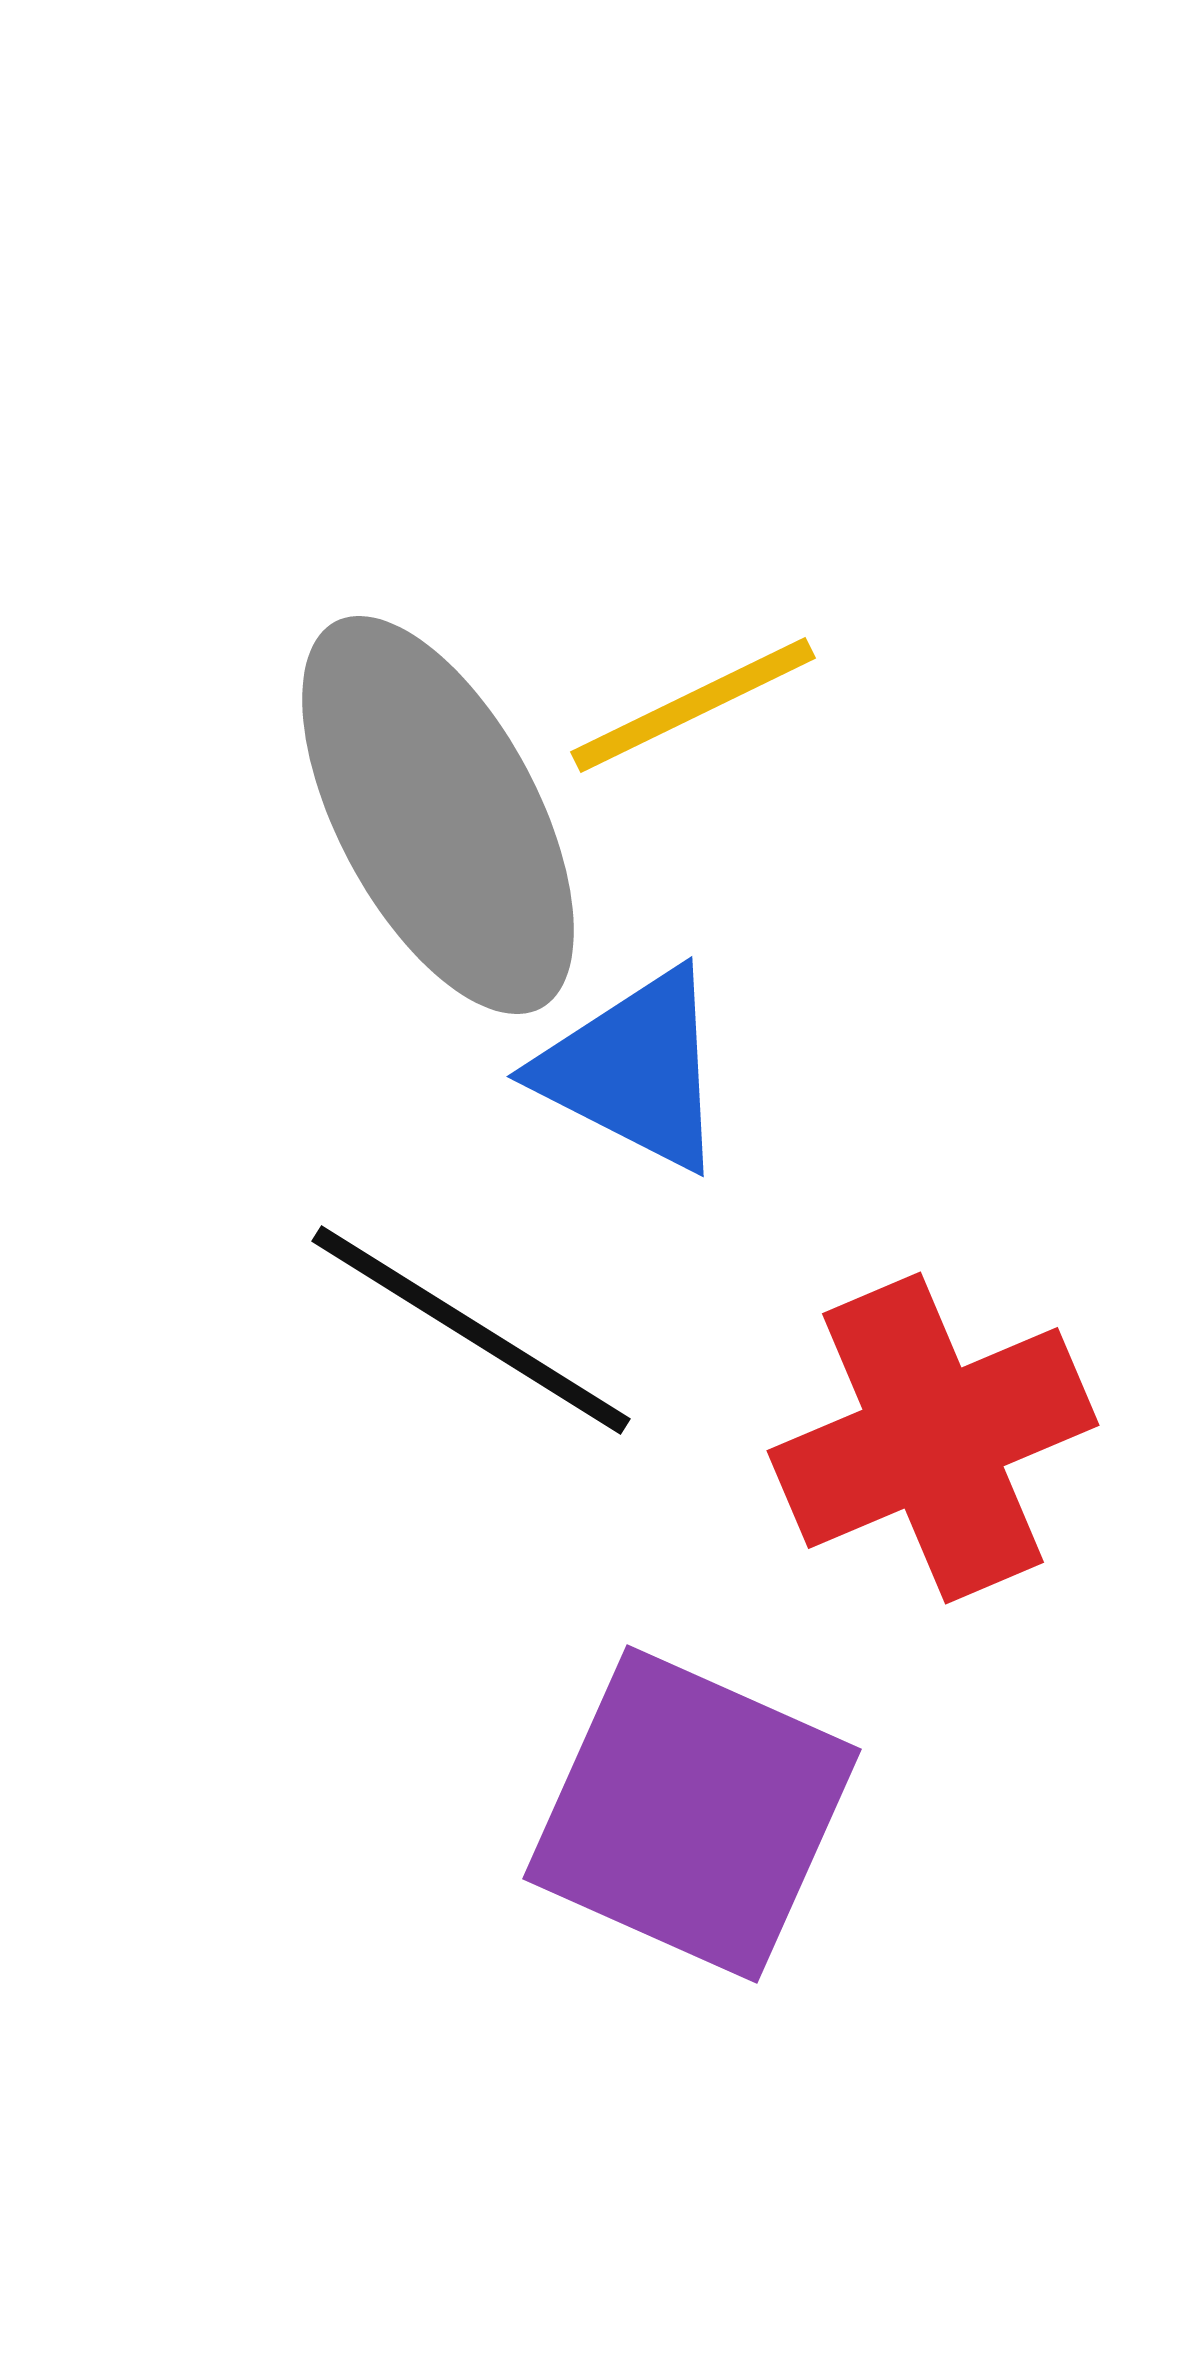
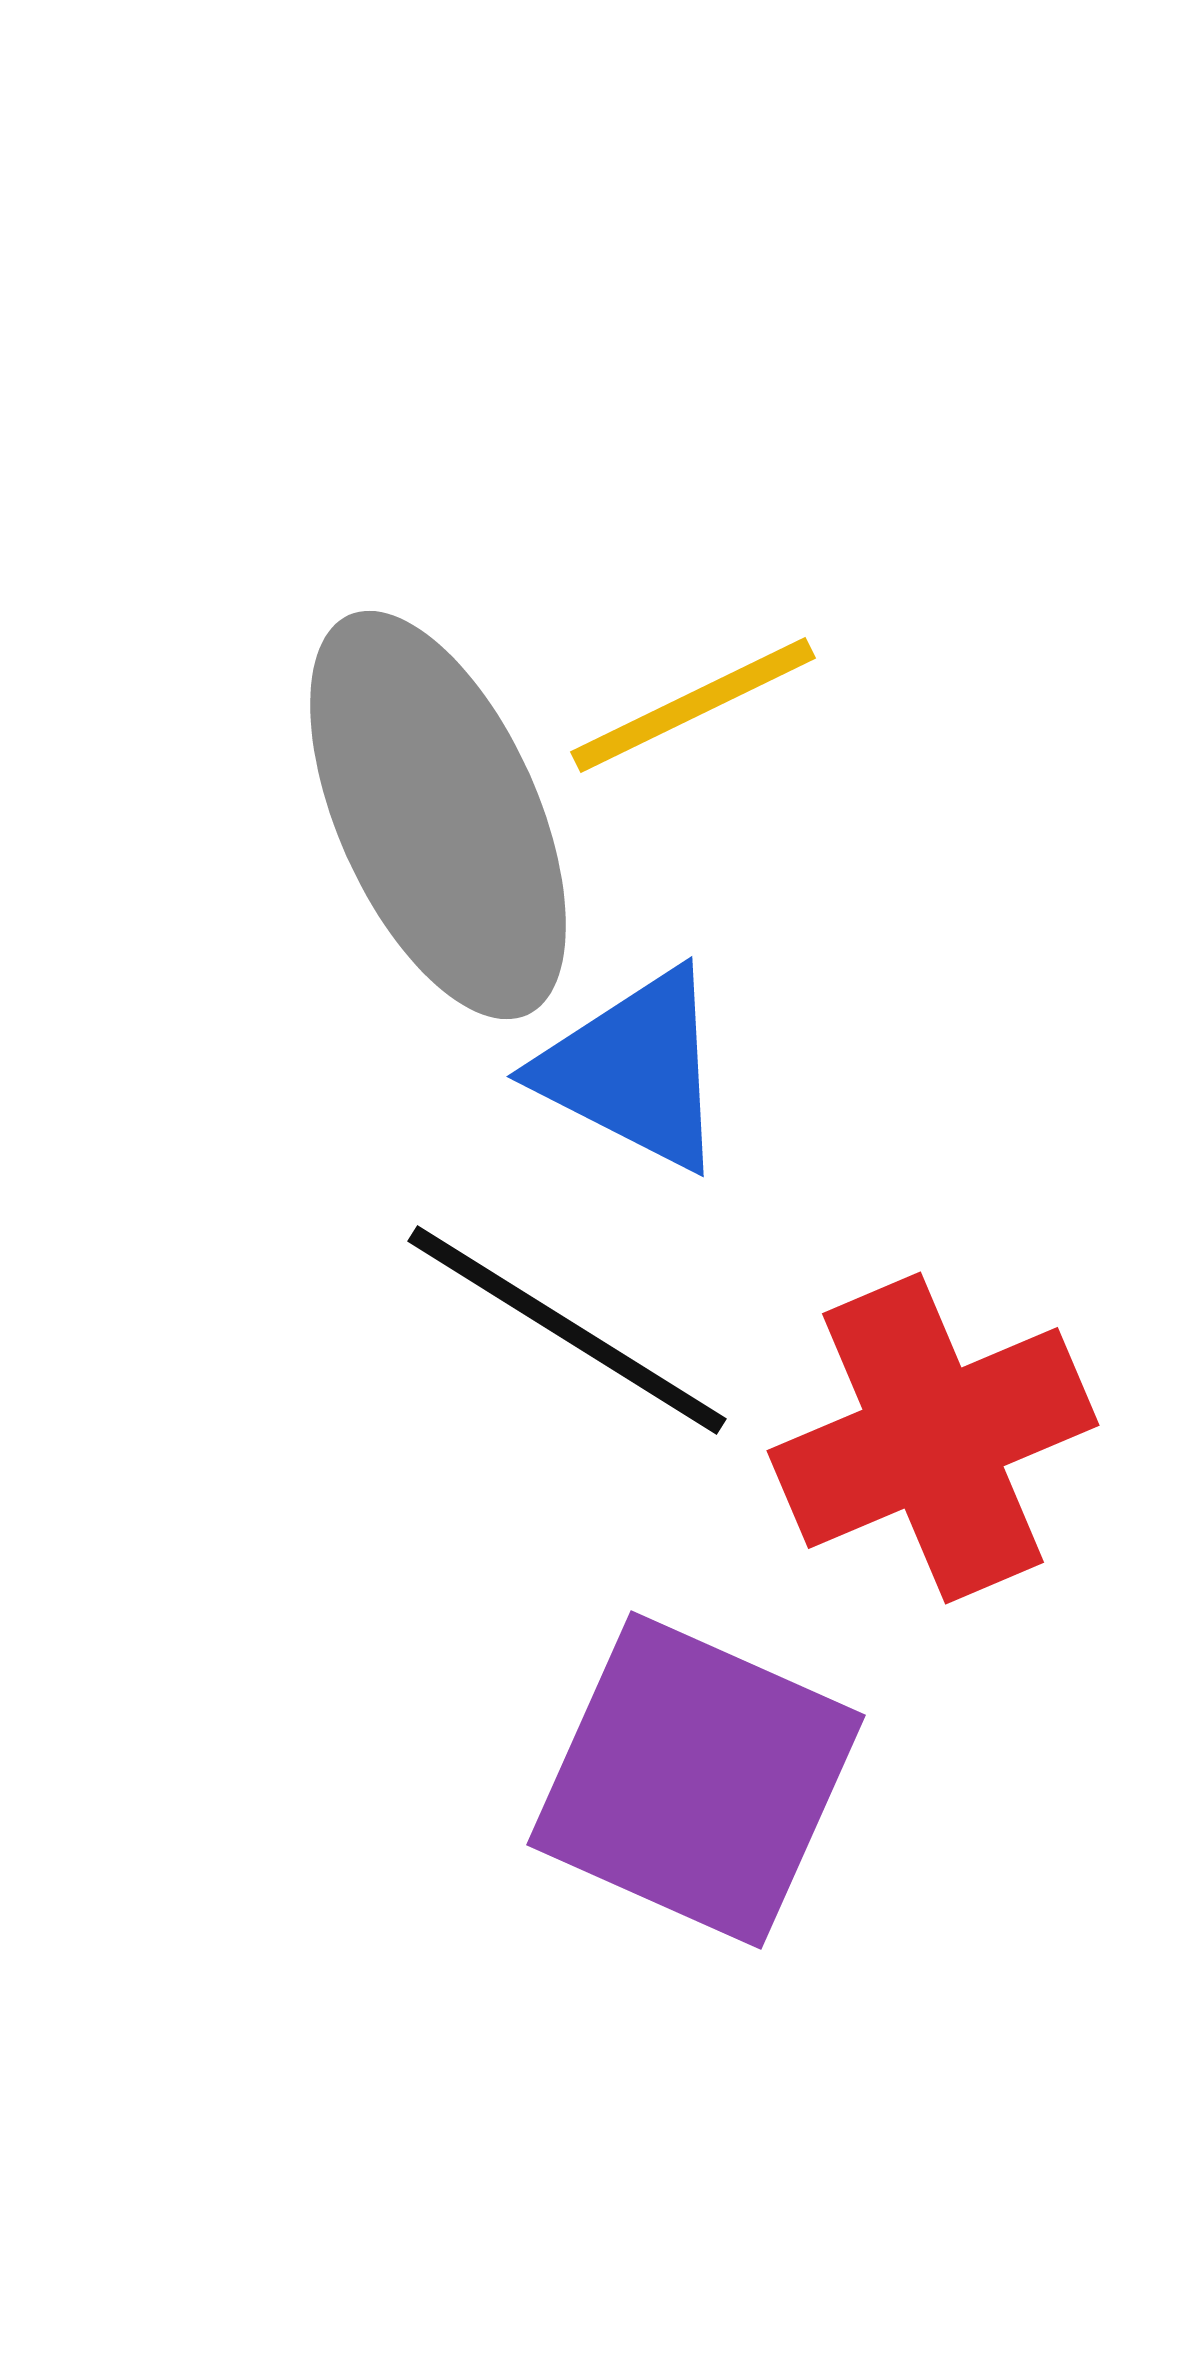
gray ellipse: rotated 4 degrees clockwise
black line: moved 96 px right
purple square: moved 4 px right, 34 px up
